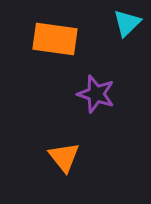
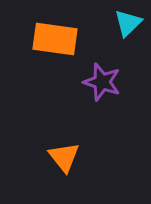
cyan triangle: moved 1 px right
purple star: moved 6 px right, 12 px up
